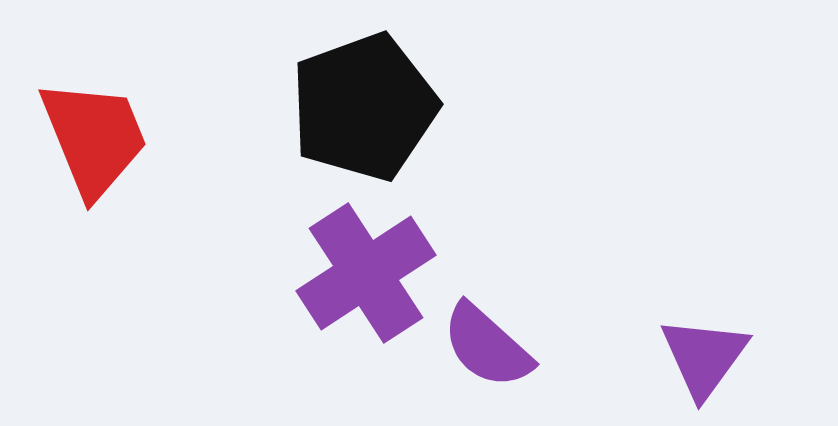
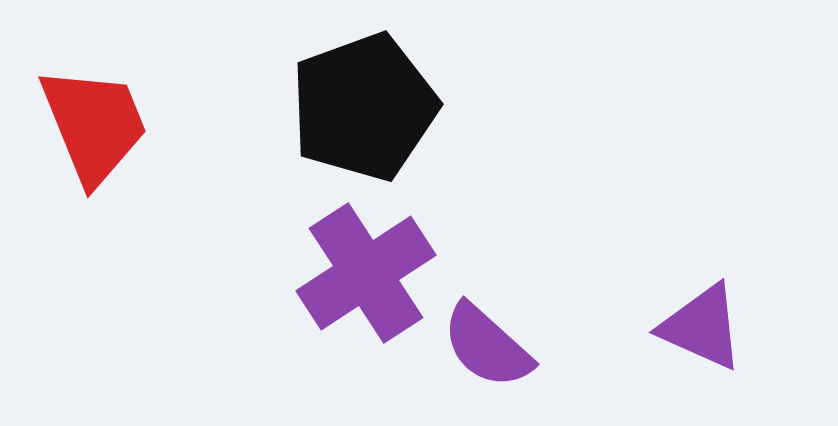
red trapezoid: moved 13 px up
purple triangle: moved 2 px left, 30 px up; rotated 42 degrees counterclockwise
